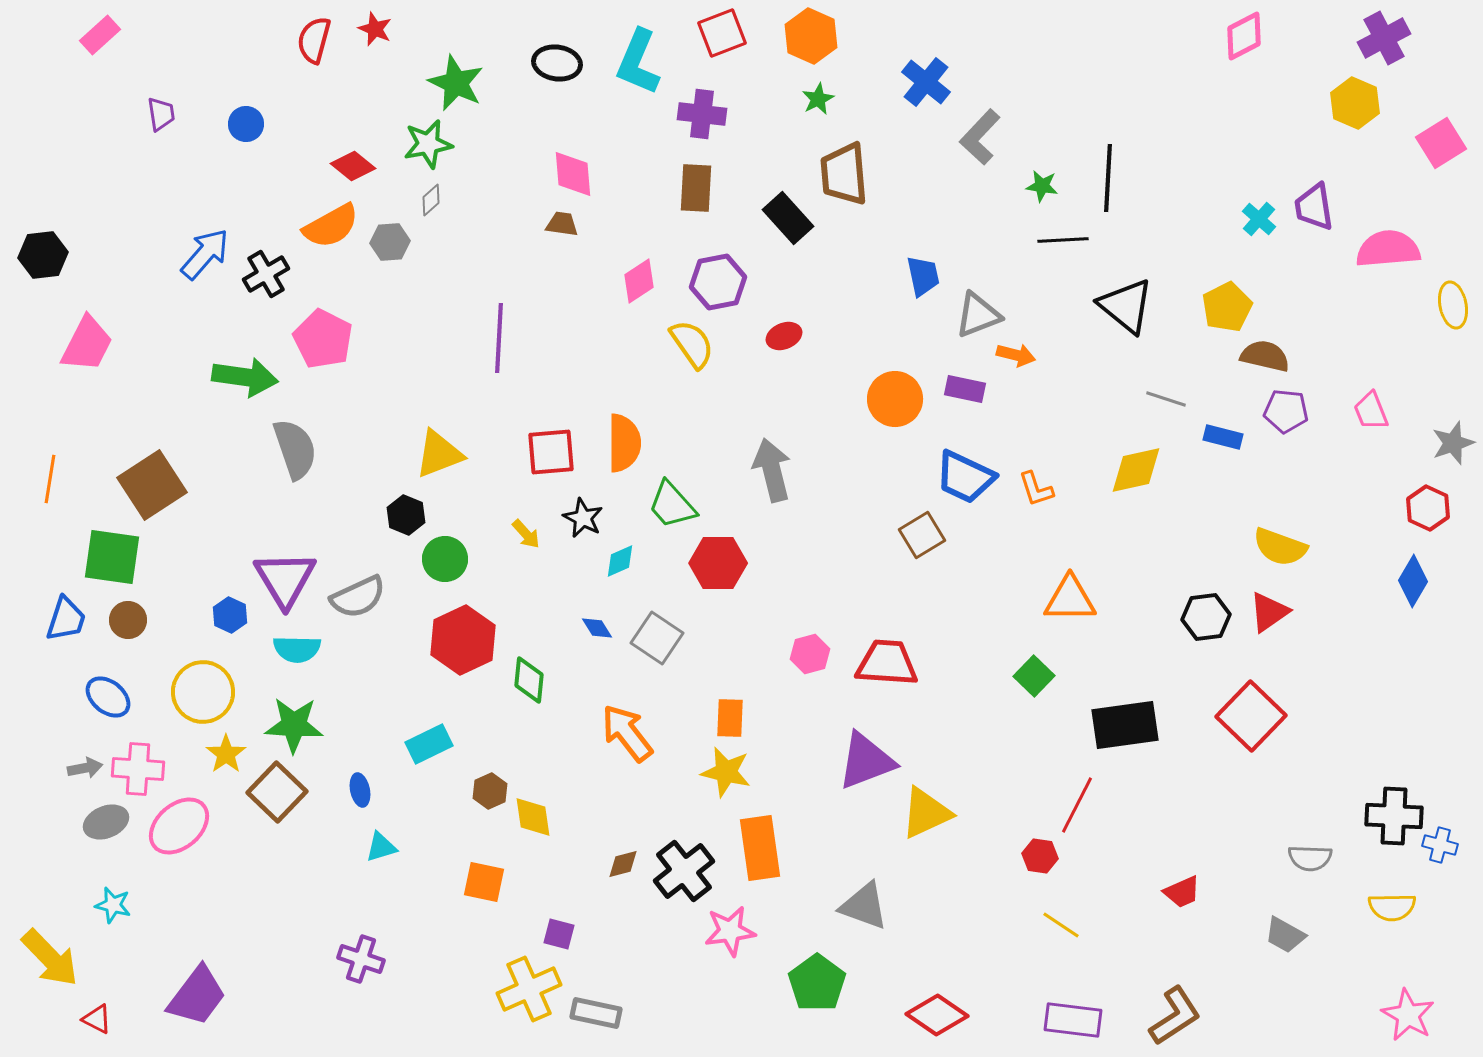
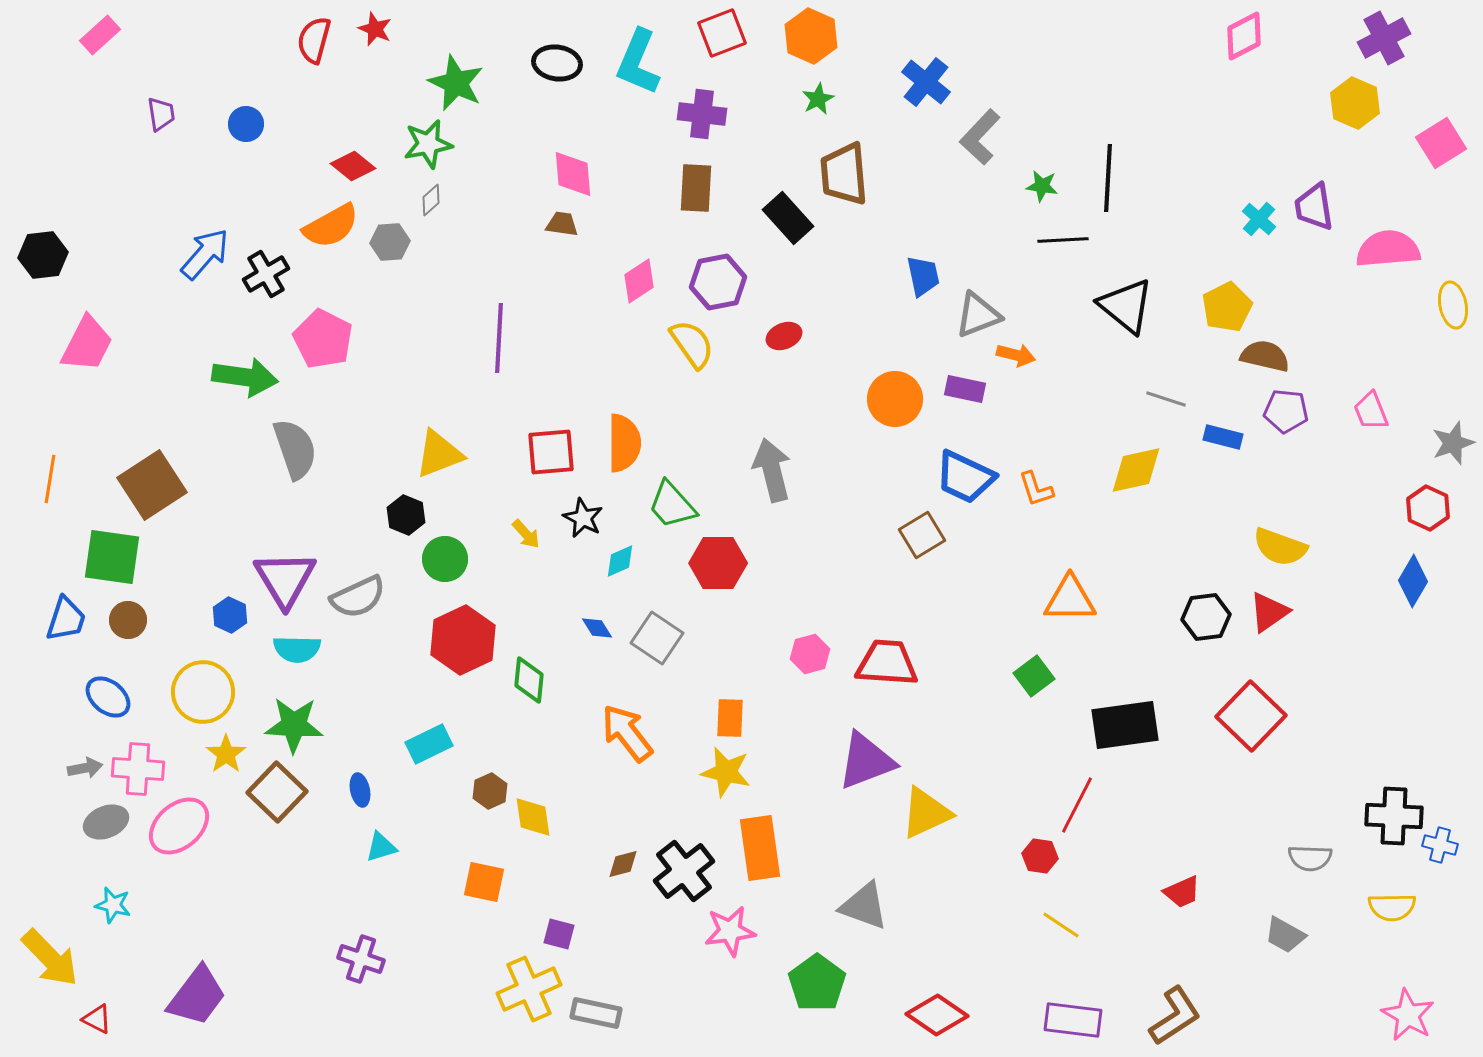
green square at (1034, 676): rotated 9 degrees clockwise
